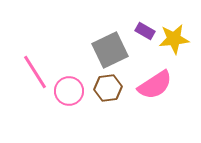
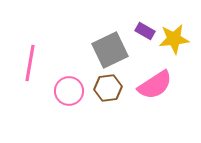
pink line: moved 5 px left, 9 px up; rotated 42 degrees clockwise
